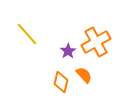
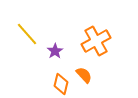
orange cross: moved 1 px up
purple star: moved 13 px left
orange diamond: moved 2 px down
